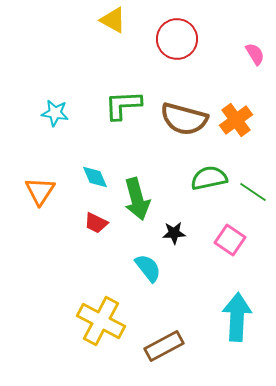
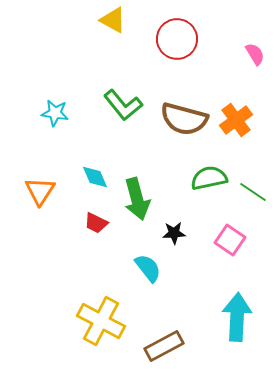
green L-shape: rotated 126 degrees counterclockwise
